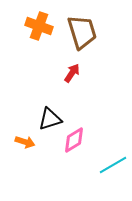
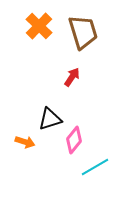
orange cross: rotated 24 degrees clockwise
brown trapezoid: moved 1 px right
red arrow: moved 4 px down
pink diamond: rotated 20 degrees counterclockwise
cyan line: moved 18 px left, 2 px down
